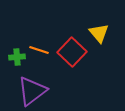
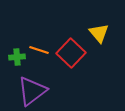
red square: moved 1 px left, 1 px down
